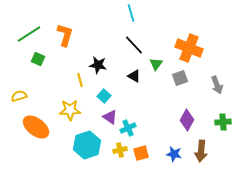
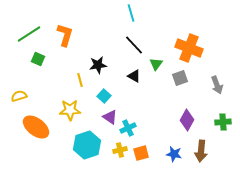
black star: rotated 18 degrees counterclockwise
